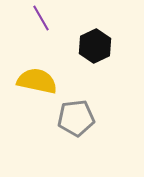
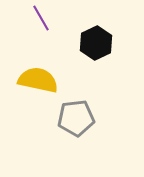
black hexagon: moved 1 px right, 3 px up
yellow semicircle: moved 1 px right, 1 px up
